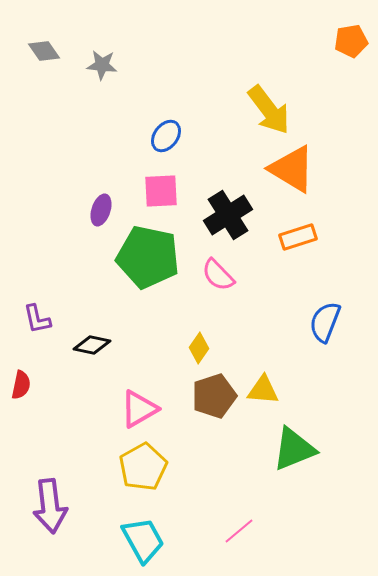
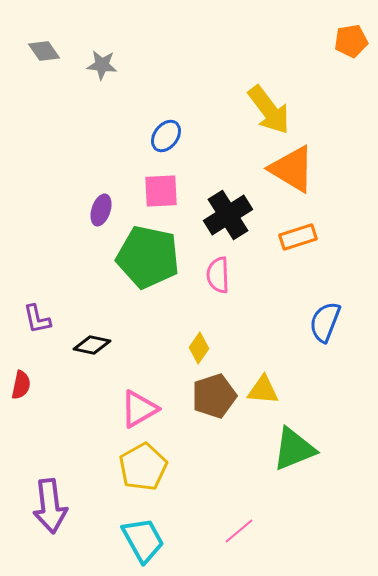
pink semicircle: rotated 42 degrees clockwise
